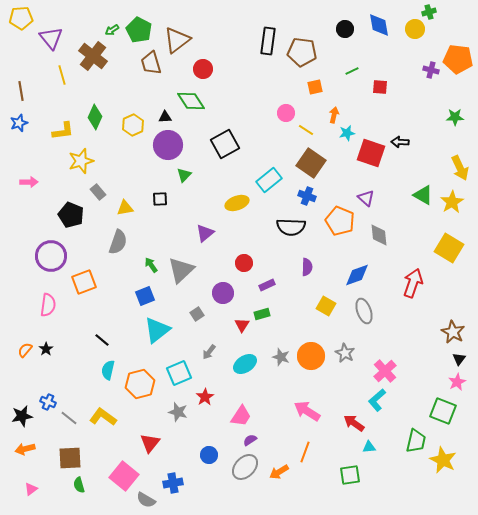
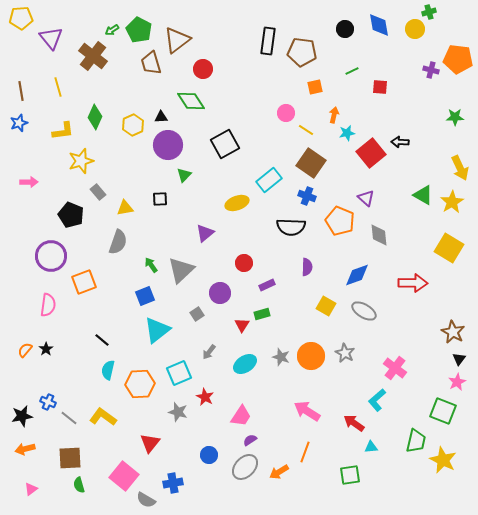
yellow line at (62, 75): moved 4 px left, 12 px down
black triangle at (165, 117): moved 4 px left
red square at (371, 153): rotated 32 degrees clockwise
red arrow at (413, 283): rotated 72 degrees clockwise
purple circle at (223, 293): moved 3 px left
gray ellipse at (364, 311): rotated 40 degrees counterclockwise
pink cross at (385, 371): moved 10 px right, 3 px up; rotated 10 degrees counterclockwise
orange hexagon at (140, 384): rotated 12 degrees clockwise
red star at (205, 397): rotated 12 degrees counterclockwise
cyan triangle at (369, 447): moved 2 px right
